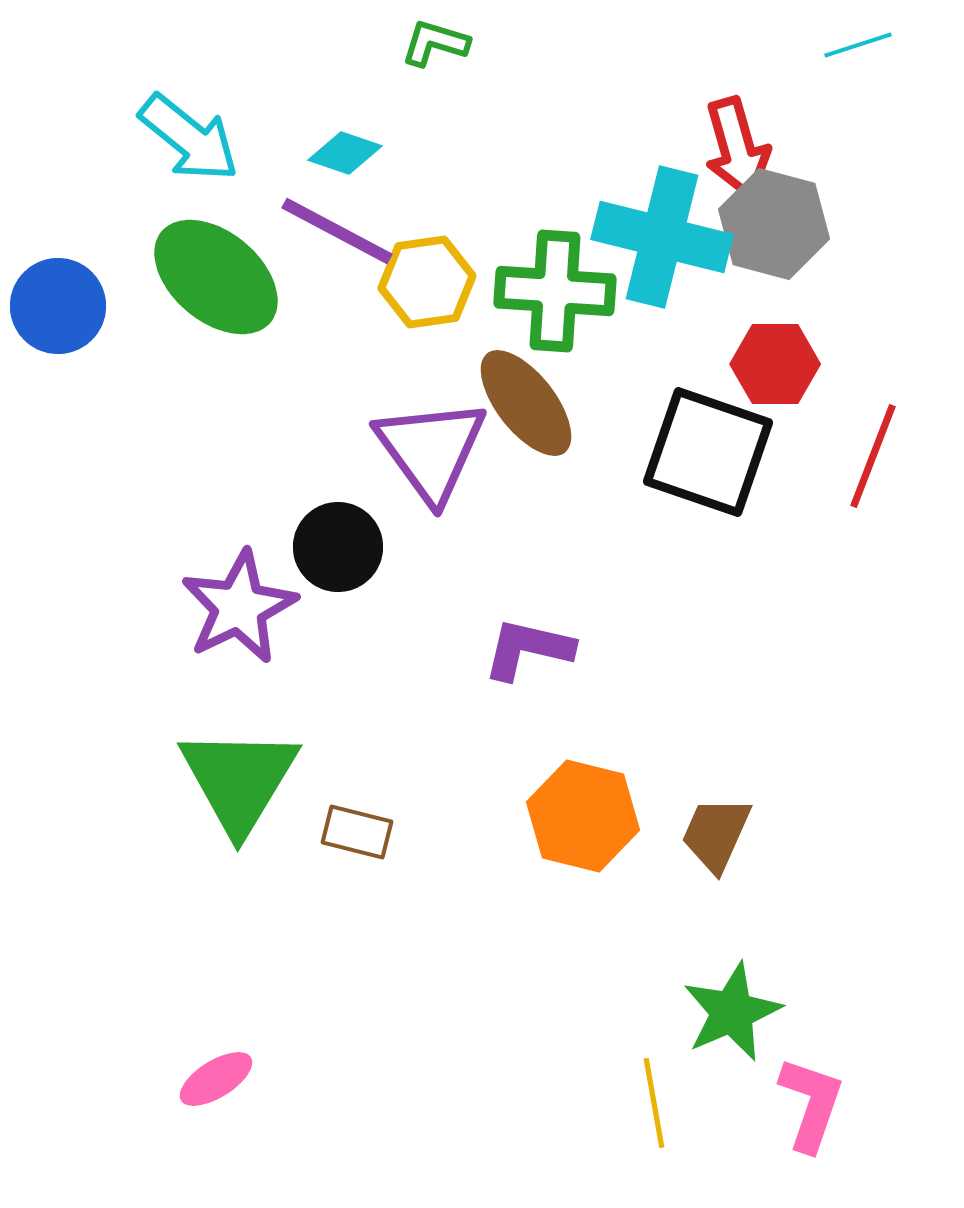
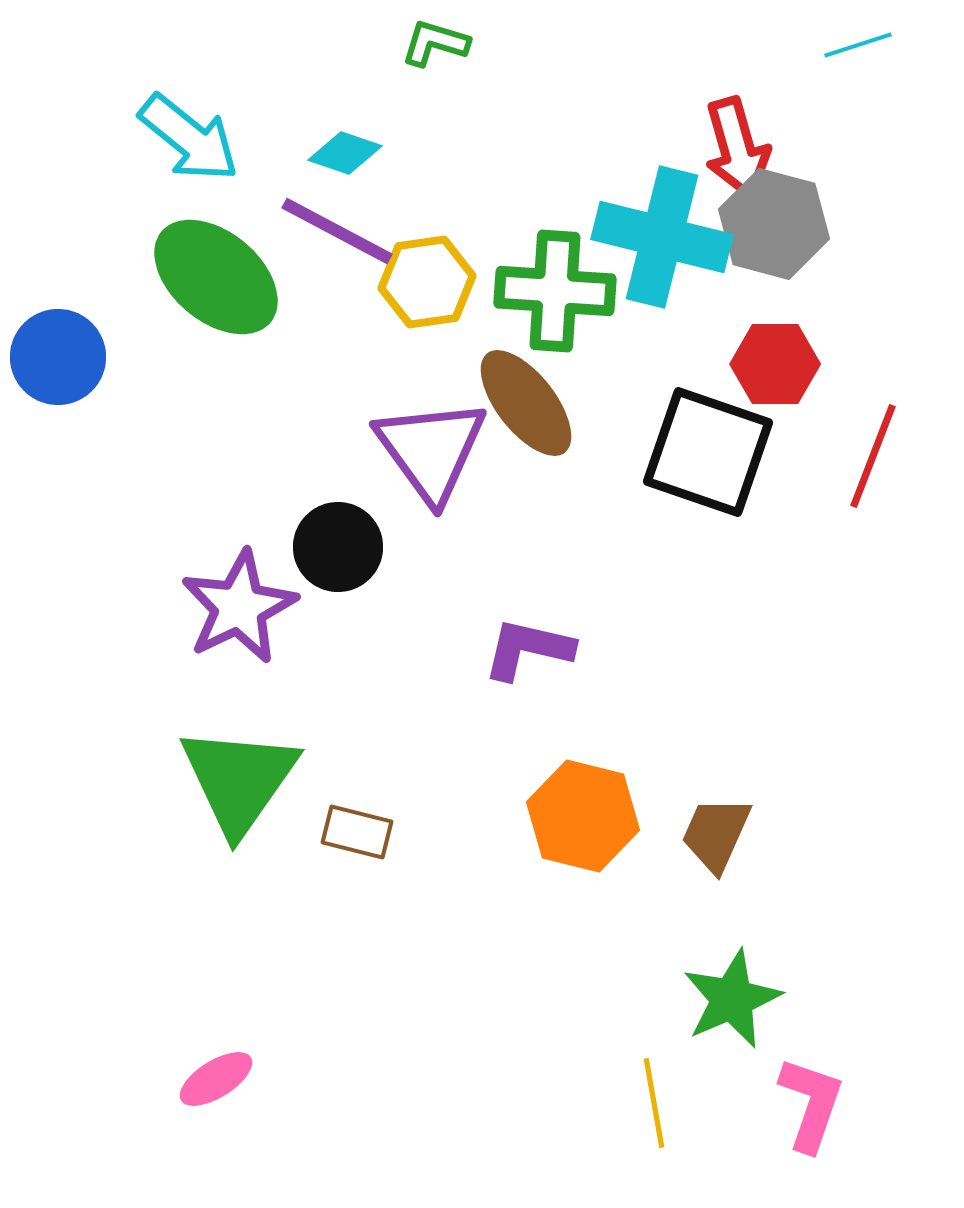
blue circle: moved 51 px down
green triangle: rotated 4 degrees clockwise
green star: moved 13 px up
